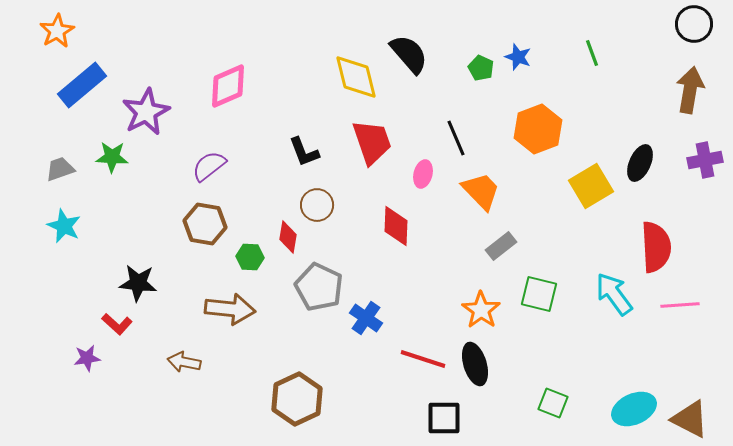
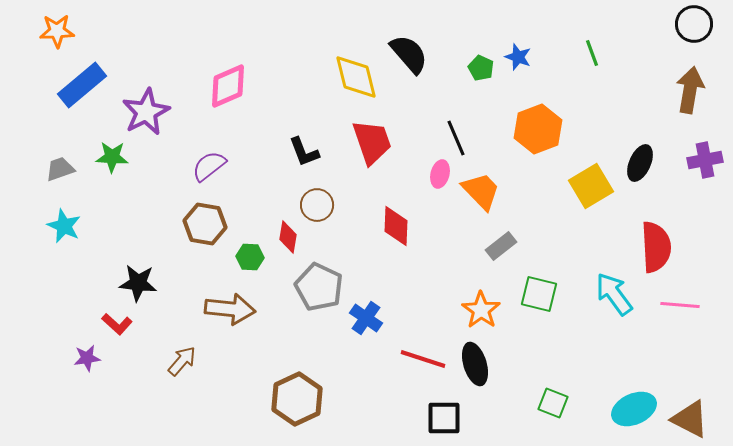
orange star at (57, 31): rotated 28 degrees clockwise
pink ellipse at (423, 174): moved 17 px right
pink line at (680, 305): rotated 9 degrees clockwise
brown arrow at (184, 362): moved 2 px left, 1 px up; rotated 120 degrees clockwise
